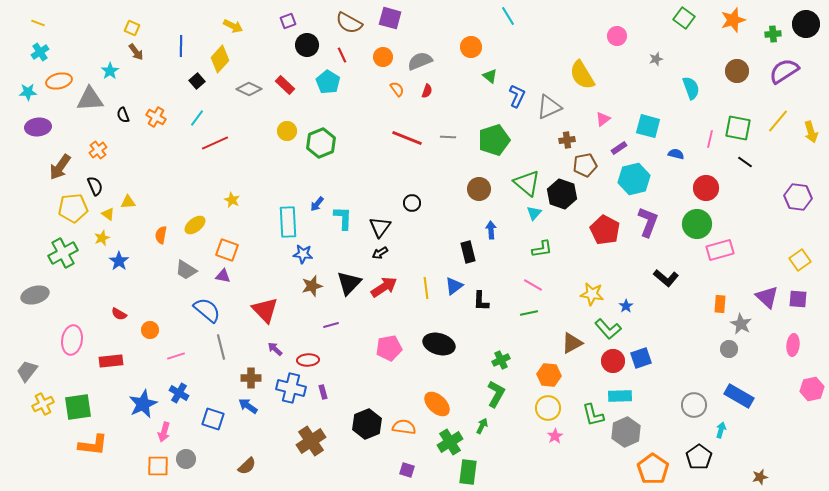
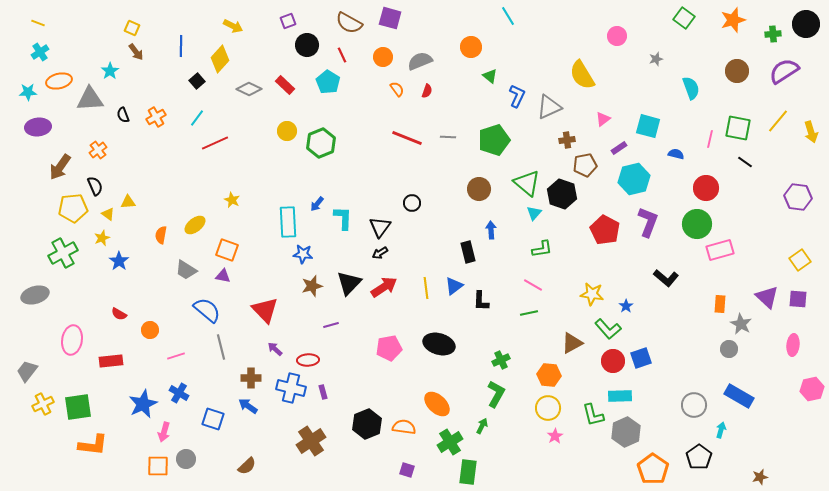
orange cross at (156, 117): rotated 30 degrees clockwise
